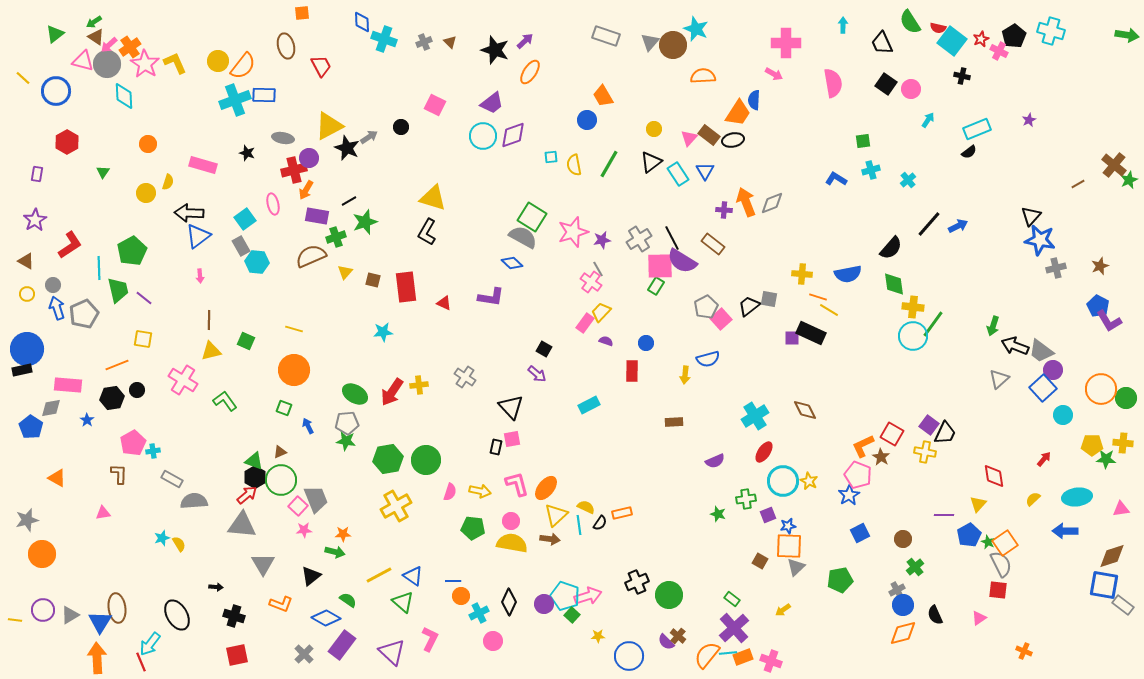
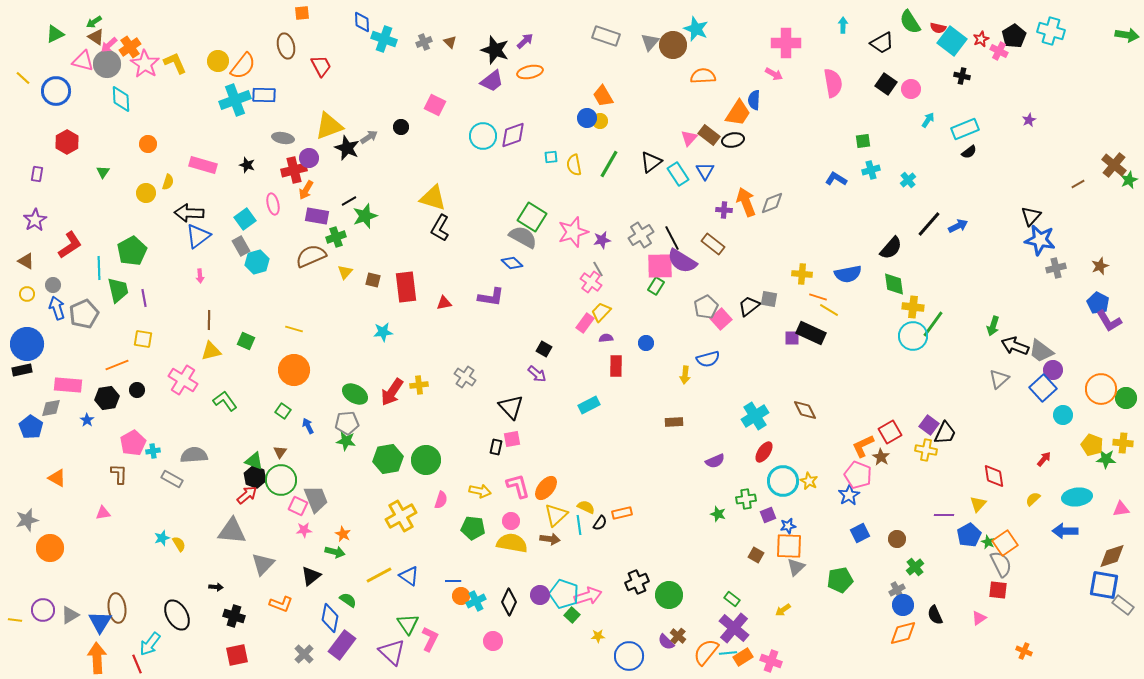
green triangle at (55, 34): rotated 12 degrees clockwise
black trapezoid at (882, 43): rotated 95 degrees counterclockwise
orange ellipse at (530, 72): rotated 45 degrees clockwise
cyan diamond at (124, 96): moved 3 px left, 3 px down
purple trapezoid at (492, 103): moved 22 px up
blue circle at (587, 120): moved 2 px up
yellow triangle at (329, 126): rotated 8 degrees clockwise
yellow circle at (654, 129): moved 54 px left, 8 px up
cyan rectangle at (977, 129): moved 12 px left
black star at (247, 153): moved 12 px down
green star at (365, 222): moved 6 px up
black L-shape at (427, 232): moved 13 px right, 4 px up
gray cross at (639, 239): moved 2 px right, 4 px up
cyan hexagon at (257, 262): rotated 20 degrees counterclockwise
purple line at (144, 298): rotated 42 degrees clockwise
red triangle at (444, 303): rotated 35 degrees counterclockwise
blue pentagon at (1098, 306): moved 3 px up
purple semicircle at (606, 341): moved 3 px up; rotated 24 degrees counterclockwise
blue circle at (27, 349): moved 5 px up
red rectangle at (632, 371): moved 16 px left, 5 px up
black hexagon at (112, 398): moved 5 px left
green square at (284, 408): moved 1 px left, 3 px down; rotated 14 degrees clockwise
red square at (892, 434): moved 2 px left, 2 px up; rotated 30 degrees clockwise
yellow pentagon at (1092, 445): rotated 20 degrees clockwise
brown triangle at (280, 452): rotated 32 degrees counterclockwise
yellow cross at (925, 452): moved 1 px right, 2 px up
black hexagon at (255, 477): rotated 10 degrees counterclockwise
pink L-shape at (517, 484): moved 1 px right, 2 px down
pink semicircle at (450, 492): moved 9 px left, 8 px down
gray semicircle at (194, 501): moved 46 px up
pink square at (298, 506): rotated 18 degrees counterclockwise
yellow cross at (396, 506): moved 5 px right, 10 px down
gray triangle at (242, 525): moved 10 px left, 6 px down
orange star at (343, 534): rotated 28 degrees clockwise
brown circle at (903, 539): moved 6 px left
orange circle at (42, 554): moved 8 px right, 6 px up
brown square at (760, 561): moved 4 px left, 6 px up
gray triangle at (263, 564): rotated 15 degrees clockwise
blue triangle at (413, 576): moved 4 px left
cyan pentagon at (565, 596): moved 1 px left, 2 px up
green triangle at (403, 602): moved 5 px right, 22 px down; rotated 15 degrees clockwise
purple circle at (544, 604): moved 4 px left, 9 px up
cyan cross at (479, 613): moved 3 px left, 12 px up
blue diamond at (326, 618): moved 4 px right; rotated 72 degrees clockwise
purple cross at (734, 628): rotated 8 degrees counterclockwise
orange semicircle at (707, 655): moved 1 px left, 3 px up
orange rectangle at (743, 657): rotated 12 degrees counterclockwise
red line at (141, 662): moved 4 px left, 2 px down
